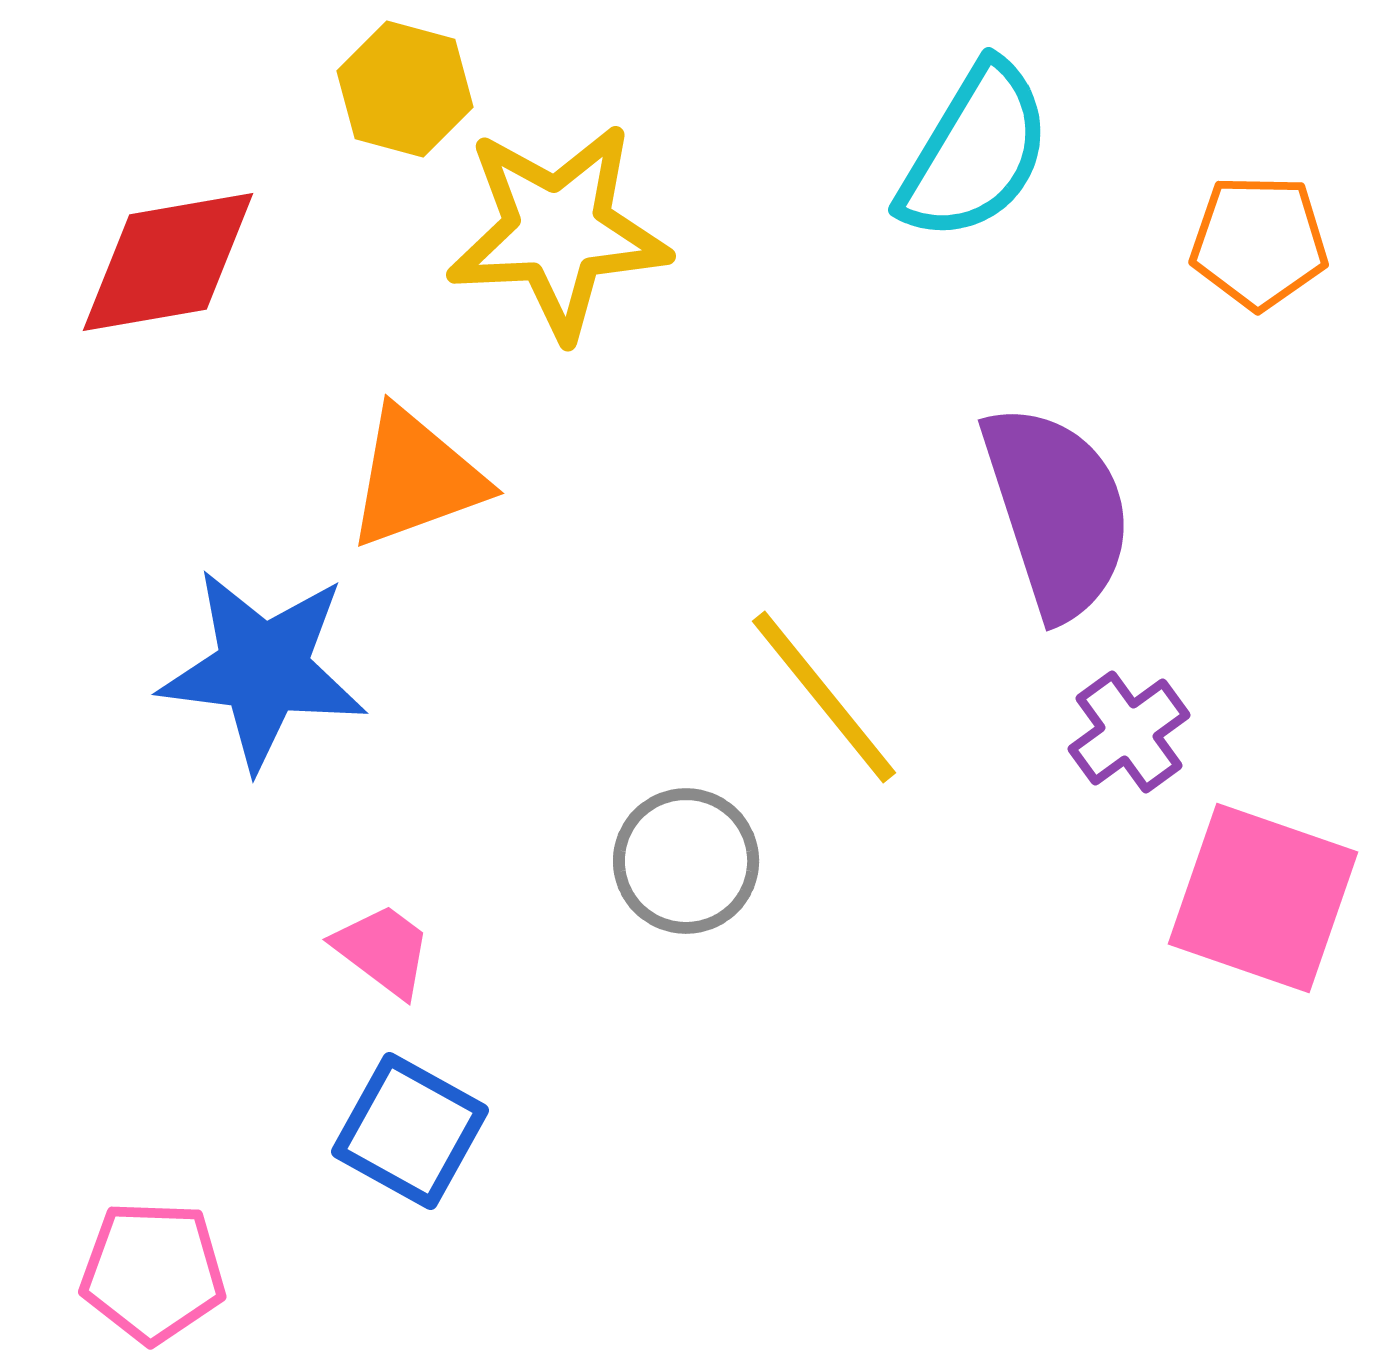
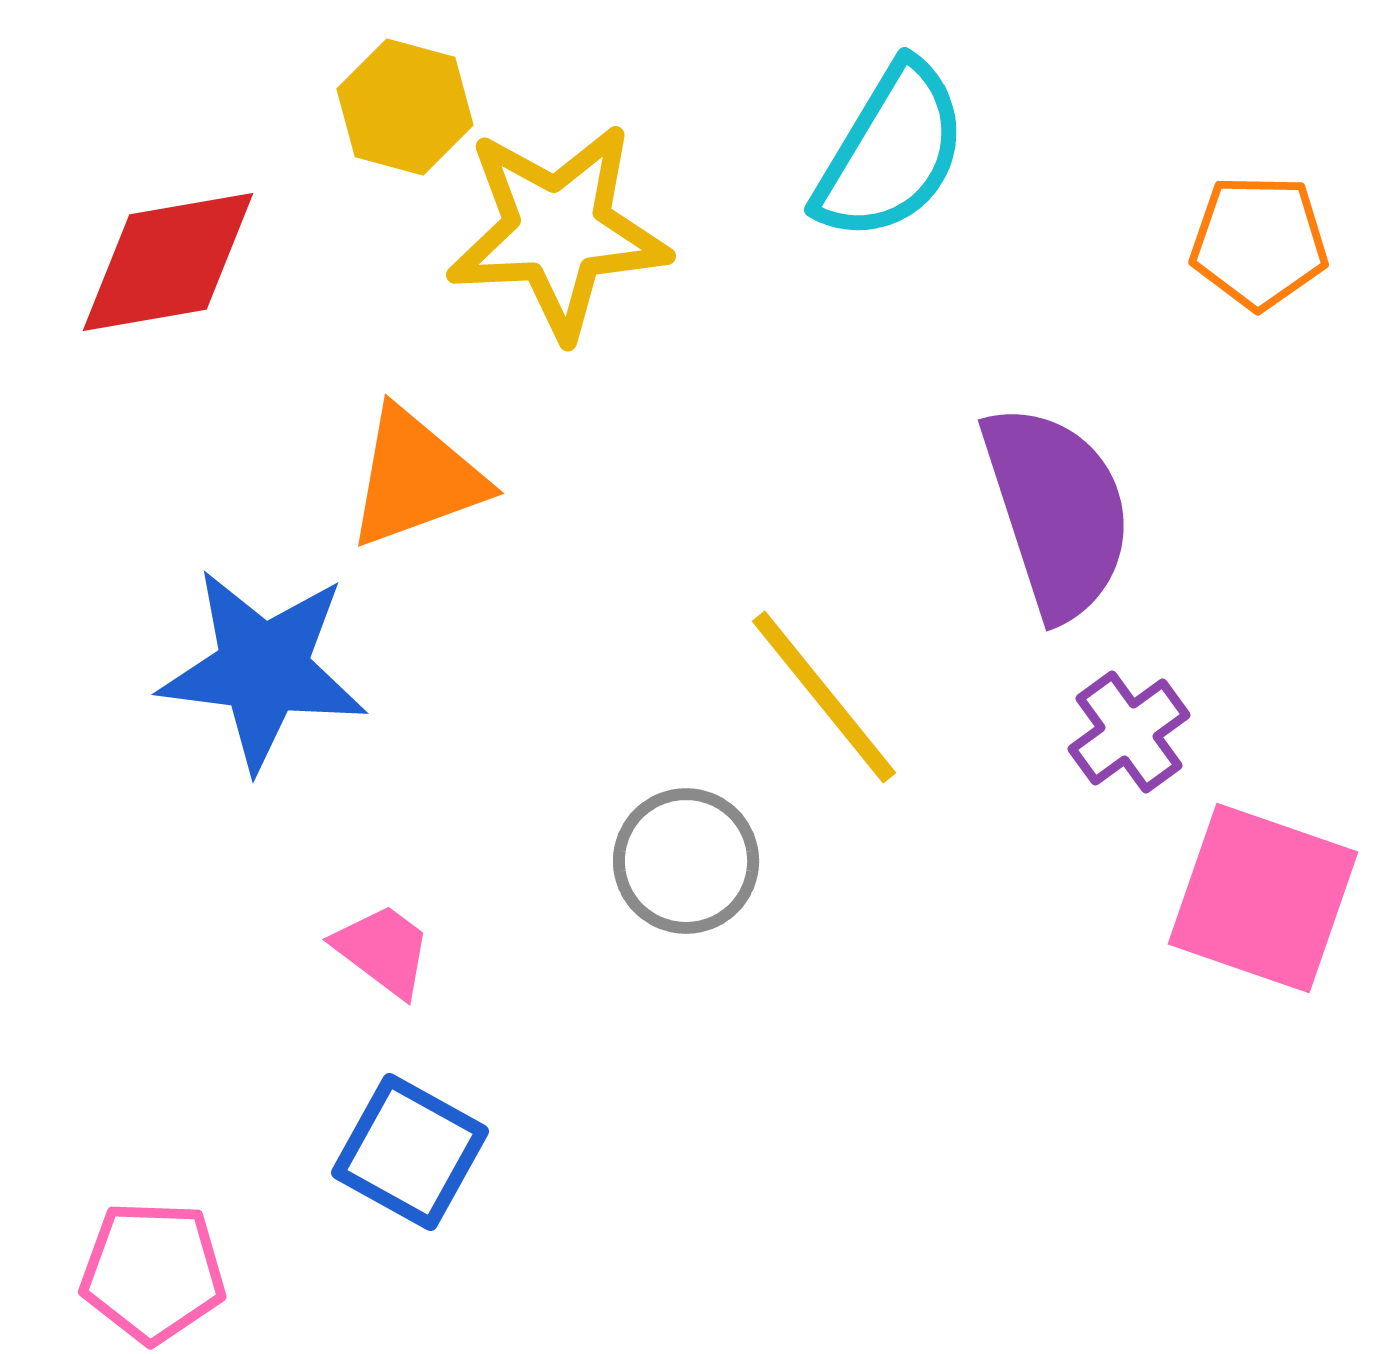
yellow hexagon: moved 18 px down
cyan semicircle: moved 84 px left
blue square: moved 21 px down
